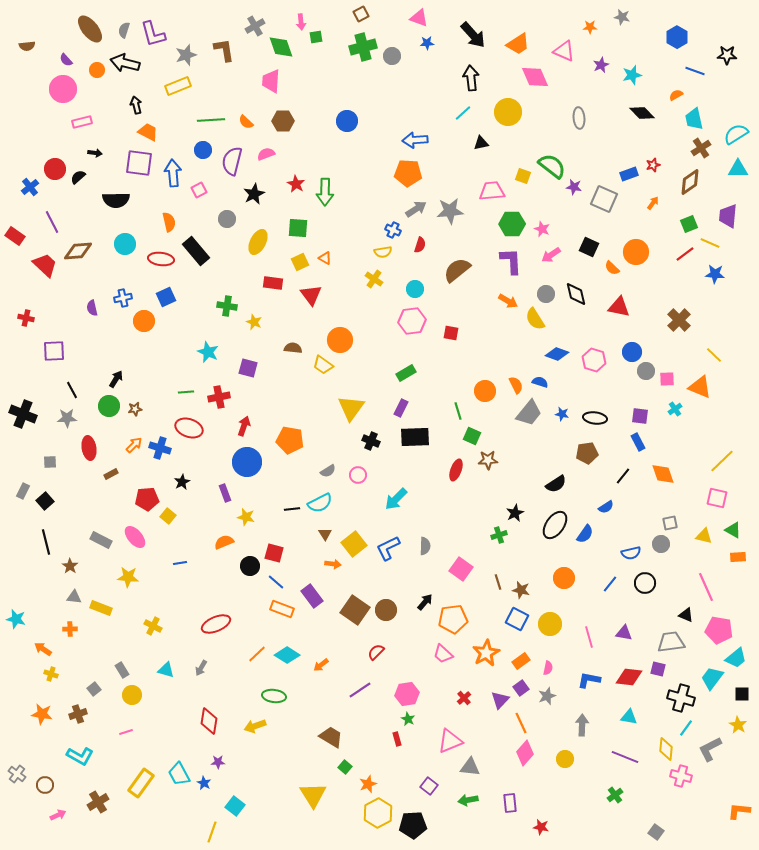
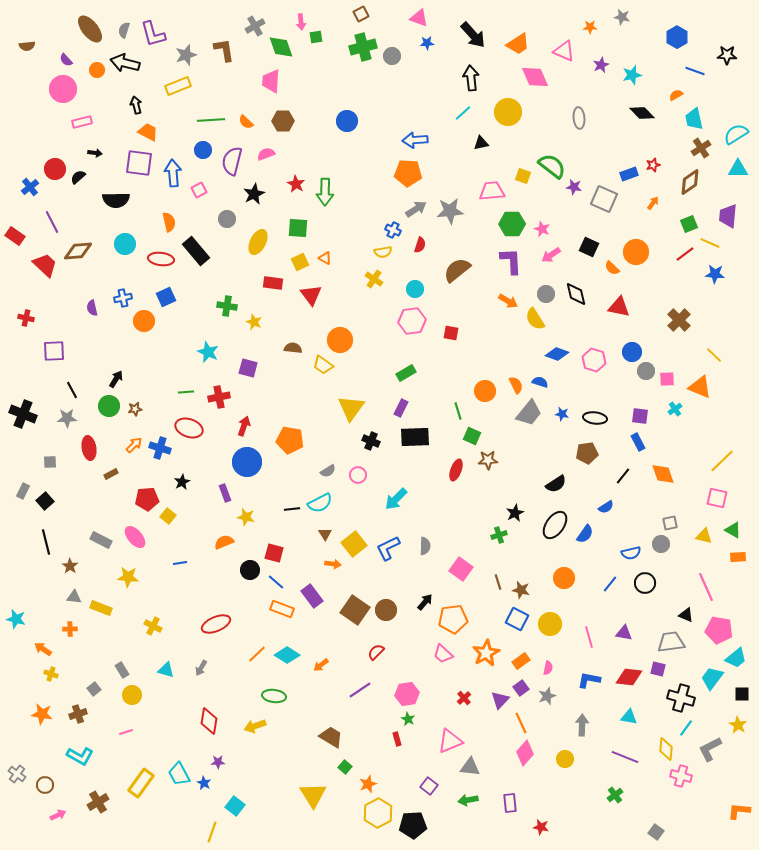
black circle at (250, 566): moved 4 px down
